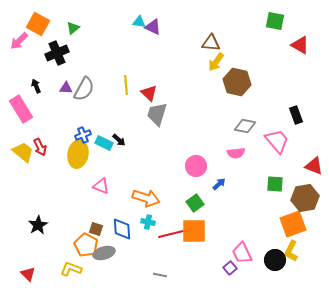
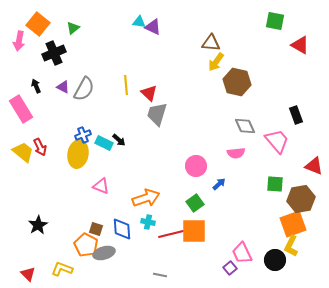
orange square at (38, 24): rotated 10 degrees clockwise
pink arrow at (19, 41): rotated 36 degrees counterclockwise
black cross at (57, 53): moved 3 px left
purple triangle at (66, 88): moved 3 px left, 1 px up; rotated 24 degrees clockwise
gray diamond at (245, 126): rotated 55 degrees clockwise
orange arrow at (146, 198): rotated 36 degrees counterclockwise
brown hexagon at (305, 198): moved 4 px left, 1 px down
yellow L-shape at (291, 251): moved 5 px up
yellow L-shape at (71, 269): moved 9 px left
